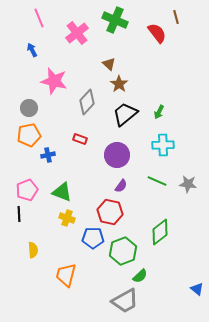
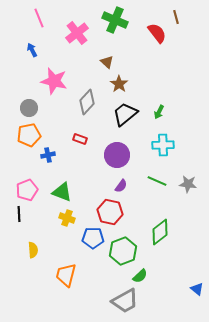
brown triangle: moved 2 px left, 2 px up
